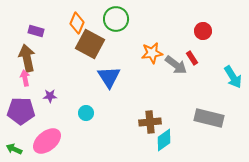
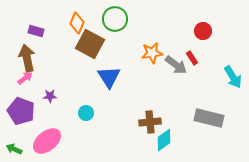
green circle: moved 1 px left
pink arrow: rotated 63 degrees clockwise
purple pentagon: rotated 20 degrees clockwise
